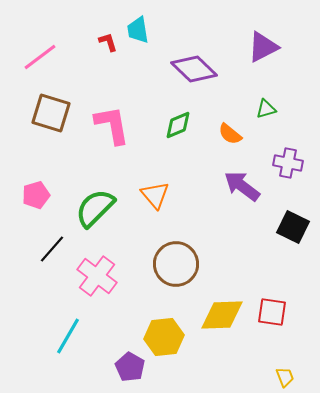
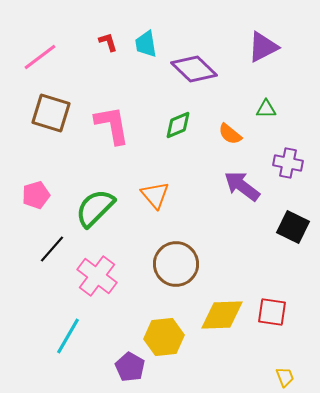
cyan trapezoid: moved 8 px right, 14 px down
green triangle: rotated 15 degrees clockwise
